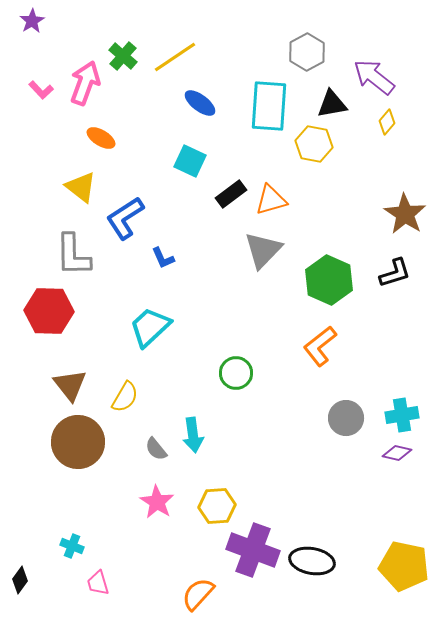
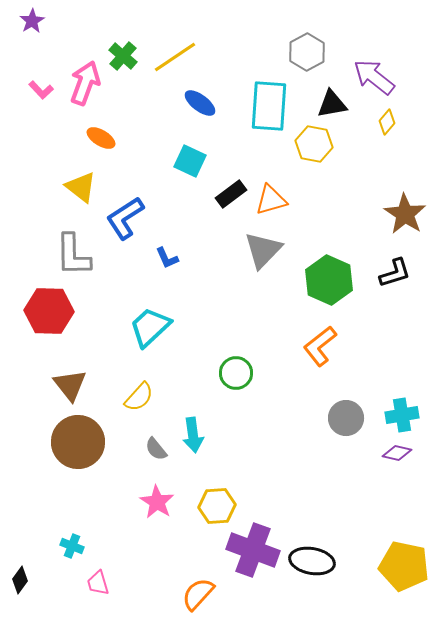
blue L-shape at (163, 258): moved 4 px right
yellow semicircle at (125, 397): moved 14 px right; rotated 12 degrees clockwise
